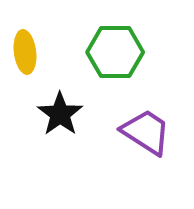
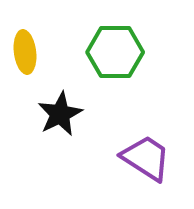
black star: rotated 9 degrees clockwise
purple trapezoid: moved 26 px down
